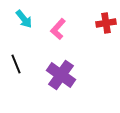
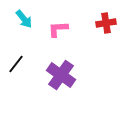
pink L-shape: rotated 45 degrees clockwise
black line: rotated 60 degrees clockwise
